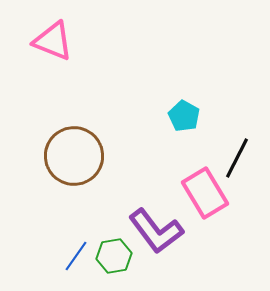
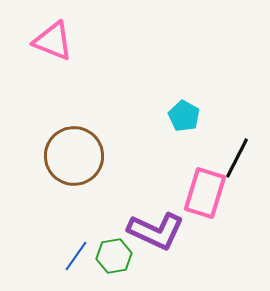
pink rectangle: rotated 48 degrees clockwise
purple L-shape: rotated 28 degrees counterclockwise
